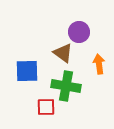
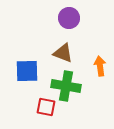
purple circle: moved 10 px left, 14 px up
brown triangle: rotated 15 degrees counterclockwise
orange arrow: moved 1 px right, 2 px down
red square: rotated 12 degrees clockwise
